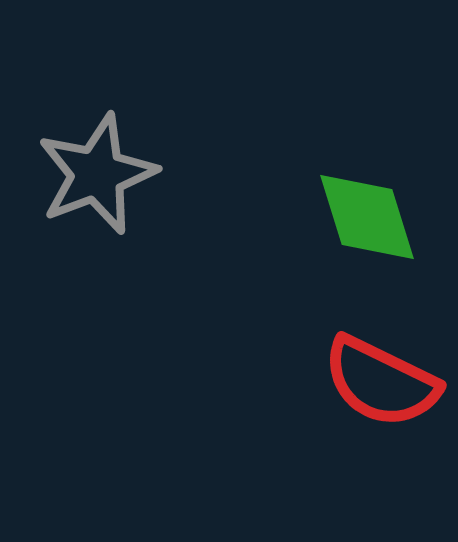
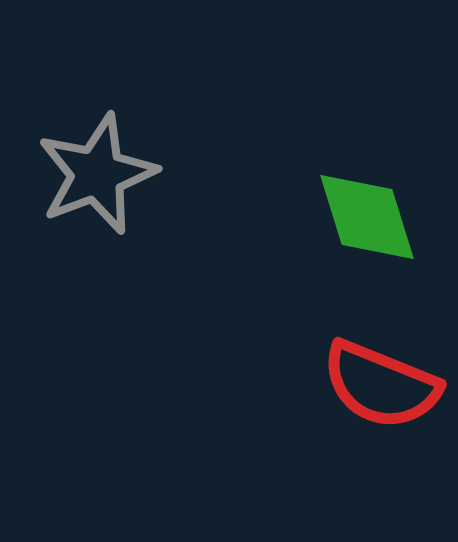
red semicircle: moved 3 px down; rotated 4 degrees counterclockwise
